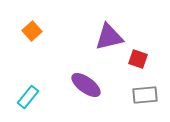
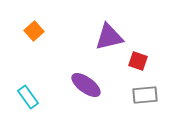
orange square: moved 2 px right
red square: moved 2 px down
cyan rectangle: rotated 75 degrees counterclockwise
